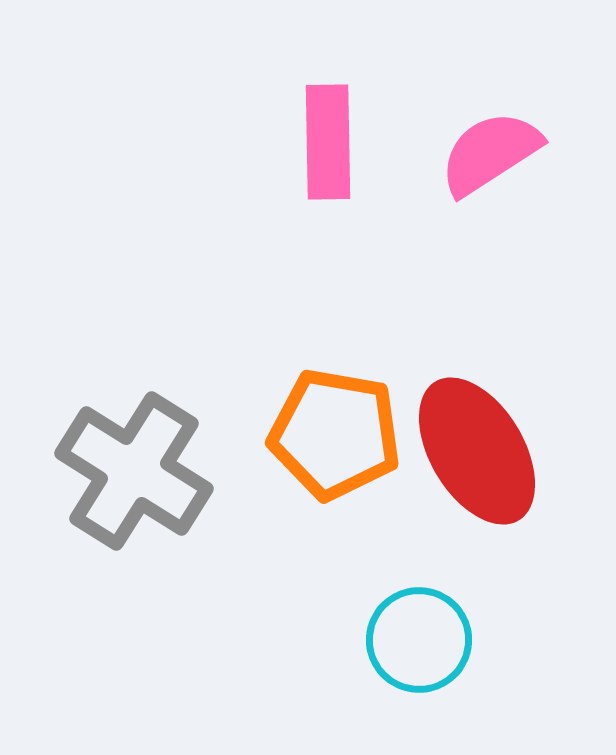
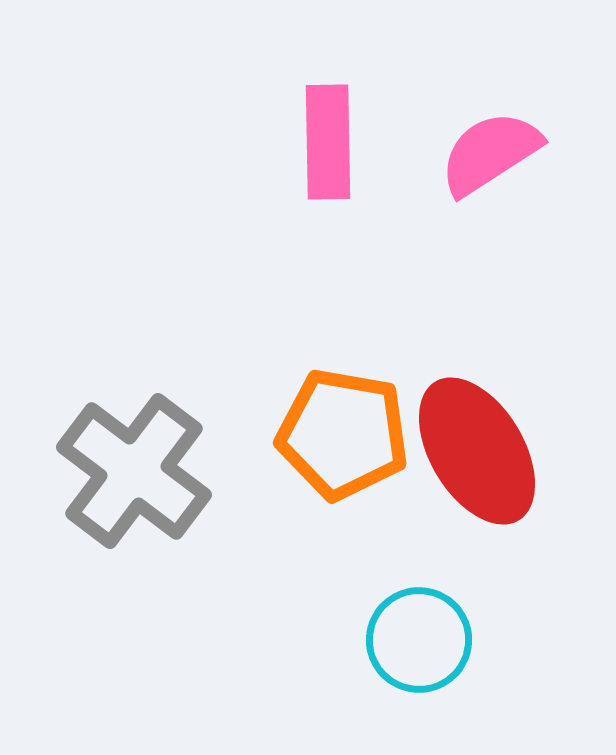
orange pentagon: moved 8 px right
gray cross: rotated 5 degrees clockwise
